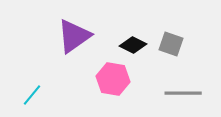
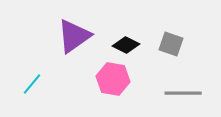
black diamond: moved 7 px left
cyan line: moved 11 px up
